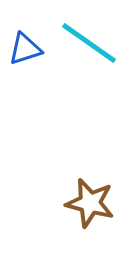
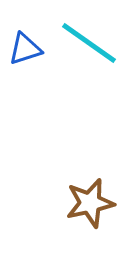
brown star: rotated 27 degrees counterclockwise
